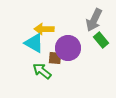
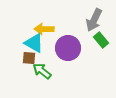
brown square: moved 26 px left
